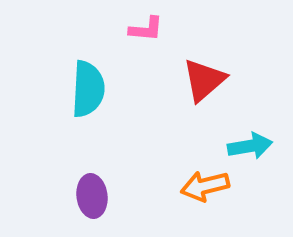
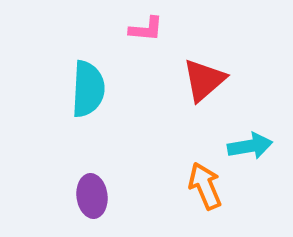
orange arrow: rotated 81 degrees clockwise
